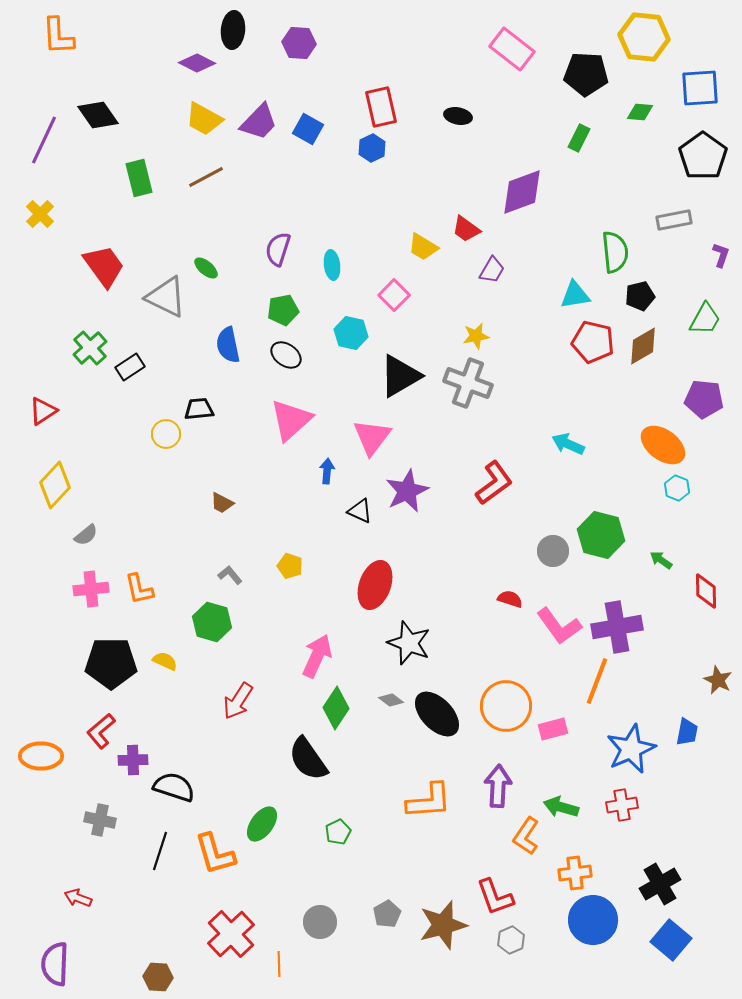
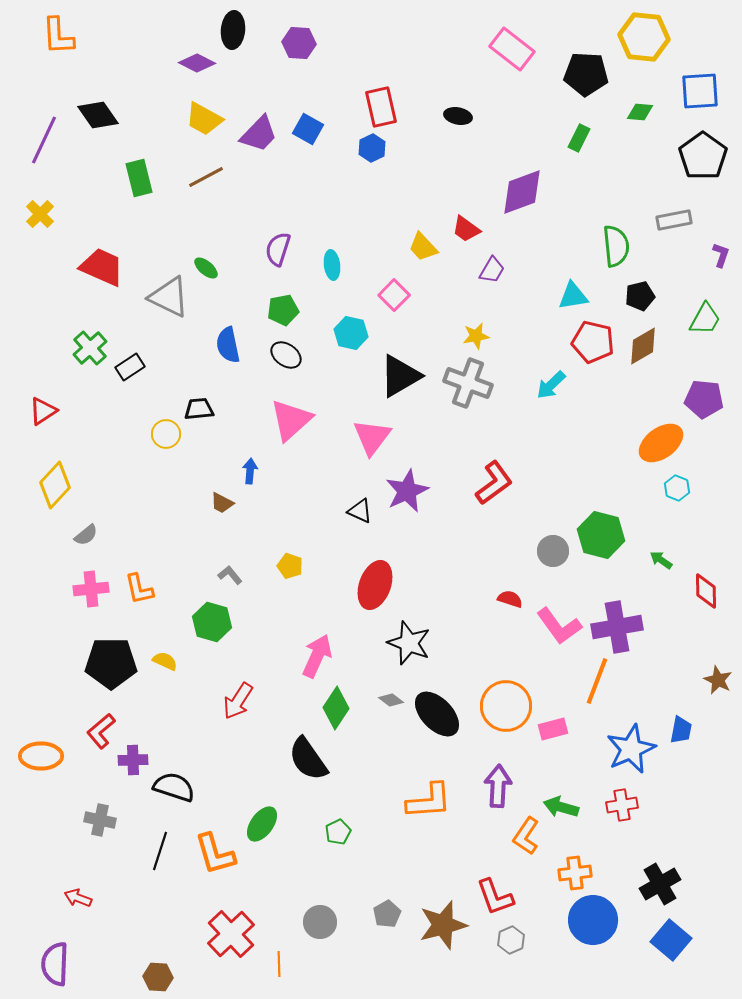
blue square at (700, 88): moved 3 px down
purple trapezoid at (259, 122): moved 12 px down
yellow trapezoid at (423, 247): rotated 16 degrees clockwise
green semicircle at (615, 252): moved 1 px right, 6 px up
red trapezoid at (104, 266): moved 2 px left, 1 px down; rotated 30 degrees counterclockwise
cyan triangle at (575, 295): moved 2 px left, 1 px down
gray triangle at (166, 297): moved 3 px right
cyan arrow at (568, 444): moved 17 px left, 59 px up; rotated 68 degrees counterclockwise
orange ellipse at (663, 445): moved 2 px left, 2 px up; rotated 72 degrees counterclockwise
blue arrow at (327, 471): moved 77 px left
blue trapezoid at (687, 732): moved 6 px left, 2 px up
